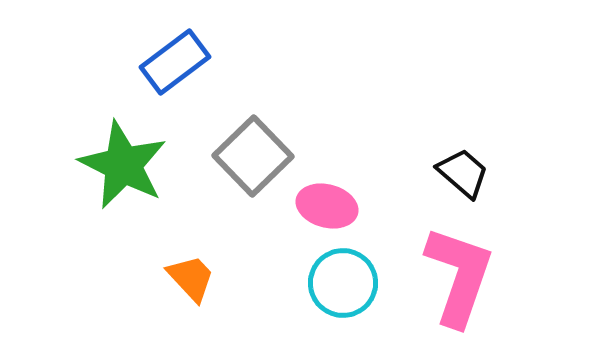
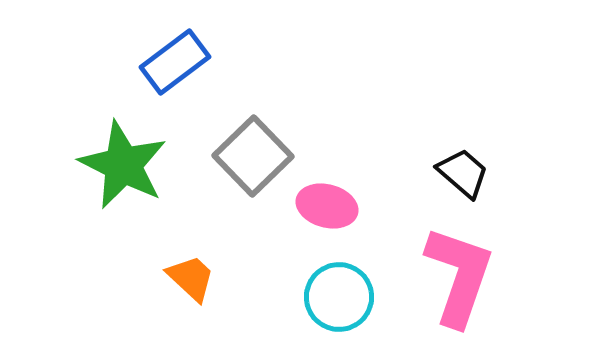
orange trapezoid: rotated 4 degrees counterclockwise
cyan circle: moved 4 px left, 14 px down
